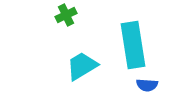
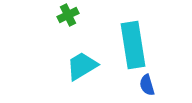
green cross: moved 2 px right
blue semicircle: rotated 70 degrees clockwise
